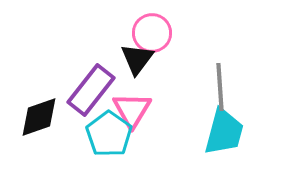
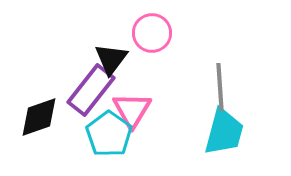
black triangle: moved 26 px left
